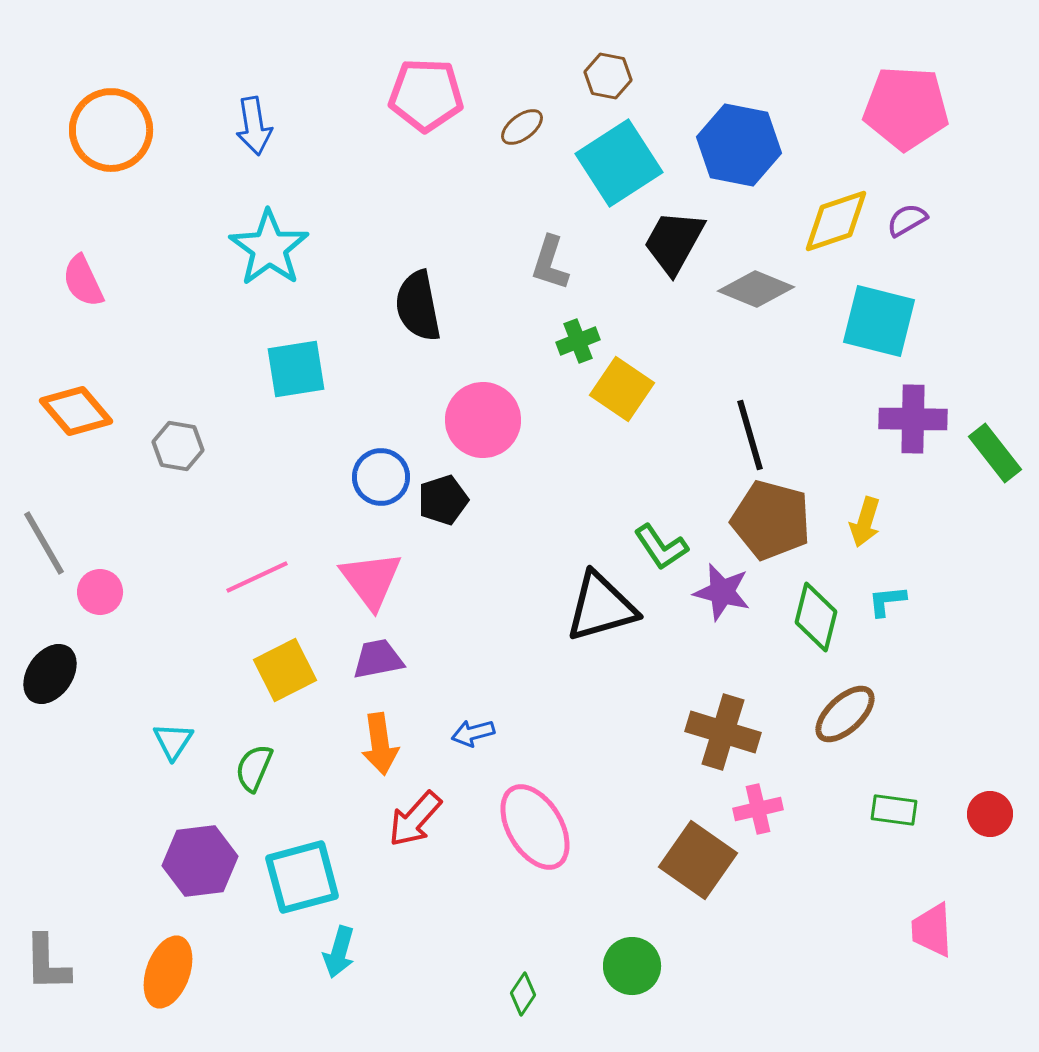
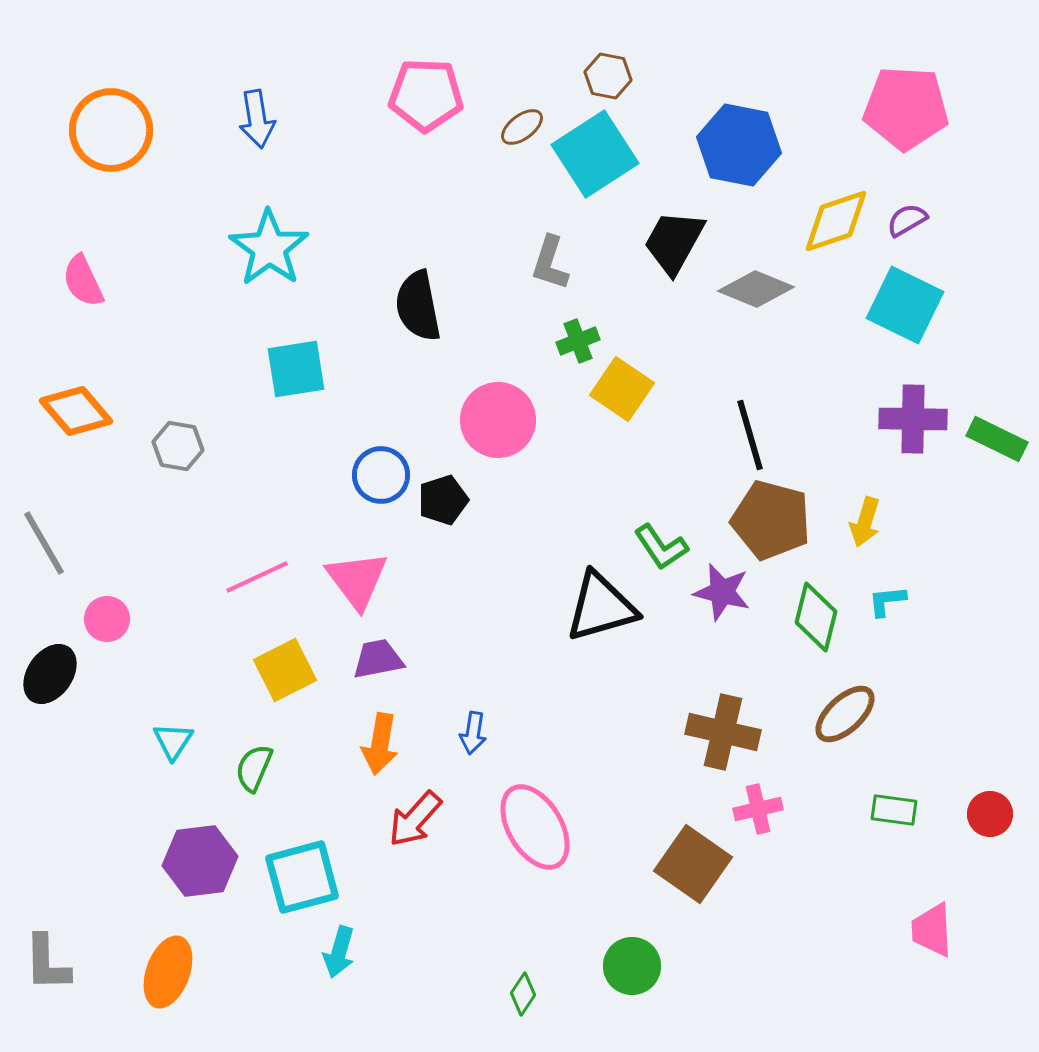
blue arrow at (254, 126): moved 3 px right, 7 px up
cyan square at (619, 163): moved 24 px left, 9 px up
cyan square at (879, 321): moved 26 px right, 16 px up; rotated 12 degrees clockwise
pink circle at (483, 420): moved 15 px right
green rectangle at (995, 453): moved 2 px right, 14 px up; rotated 26 degrees counterclockwise
blue circle at (381, 477): moved 2 px up
pink triangle at (371, 580): moved 14 px left
pink circle at (100, 592): moved 7 px right, 27 px down
brown cross at (723, 732): rotated 4 degrees counterclockwise
blue arrow at (473, 733): rotated 66 degrees counterclockwise
orange arrow at (380, 744): rotated 18 degrees clockwise
brown square at (698, 860): moved 5 px left, 4 px down
